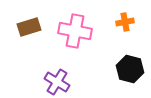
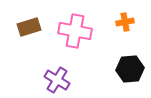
black hexagon: rotated 20 degrees counterclockwise
purple cross: moved 2 px up
